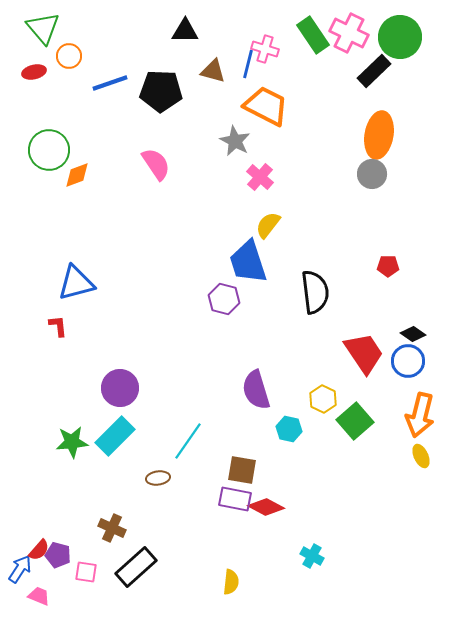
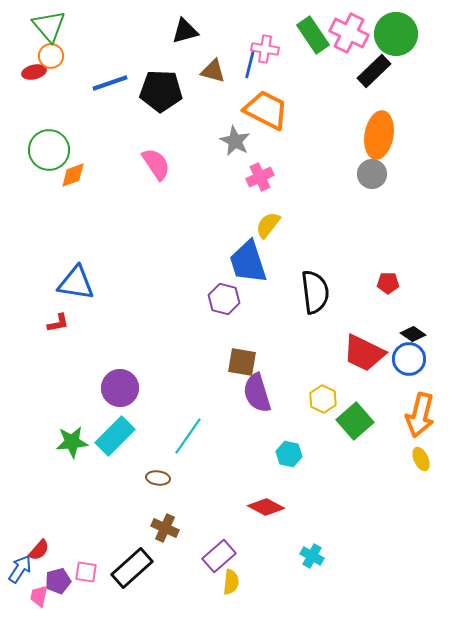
green triangle at (43, 28): moved 6 px right, 2 px up
black triangle at (185, 31): rotated 16 degrees counterclockwise
green circle at (400, 37): moved 4 px left, 3 px up
pink cross at (265, 49): rotated 8 degrees counterclockwise
orange circle at (69, 56): moved 18 px left
blue line at (248, 64): moved 2 px right
orange trapezoid at (266, 106): moved 4 px down
orange diamond at (77, 175): moved 4 px left
pink cross at (260, 177): rotated 24 degrees clockwise
red pentagon at (388, 266): moved 17 px down
blue triangle at (76, 283): rotated 24 degrees clockwise
red L-shape at (58, 326): moved 3 px up; rotated 85 degrees clockwise
red trapezoid at (364, 353): rotated 150 degrees clockwise
blue circle at (408, 361): moved 1 px right, 2 px up
purple semicircle at (256, 390): moved 1 px right, 3 px down
cyan hexagon at (289, 429): moved 25 px down
cyan line at (188, 441): moved 5 px up
yellow ellipse at (421, 456): moved 3 px down
brown square at (242, 470): moved 108 px up
brown ellipse at (158, 478): rotated 15 degrees clockwise
purple rectangle at (235, 499): moved 16 px left, 57 px down; rotated 52 degrees counterclockwise
brown cross at (112, 528): moved 53 px right
purple pentagon at (58, 555): moved 26 px down; rotated 30 degrees counterclockwise
black rectangle at (136, 567): moved 4 px left, 1 px down
pink trapezoid at (39, 596): rotated 100 degrees counterclockwise
